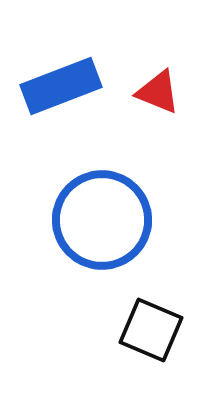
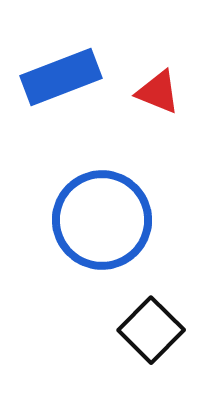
blue rectangle: moved 9 px up
black square: rotated 22 degrees clockwise
